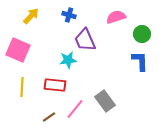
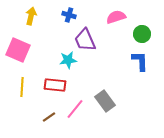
yellow arrow: rotated 30 degrees counterclockwise
